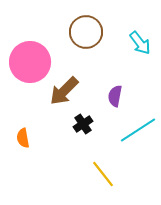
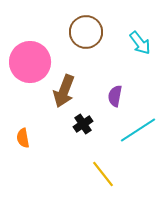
brown arrow: rotated 24 degrees counterclockwise
